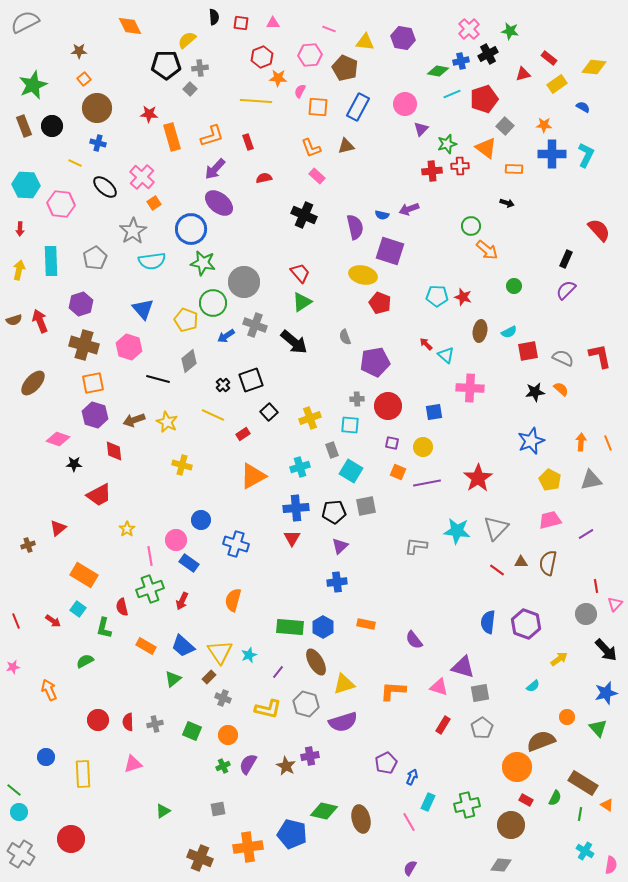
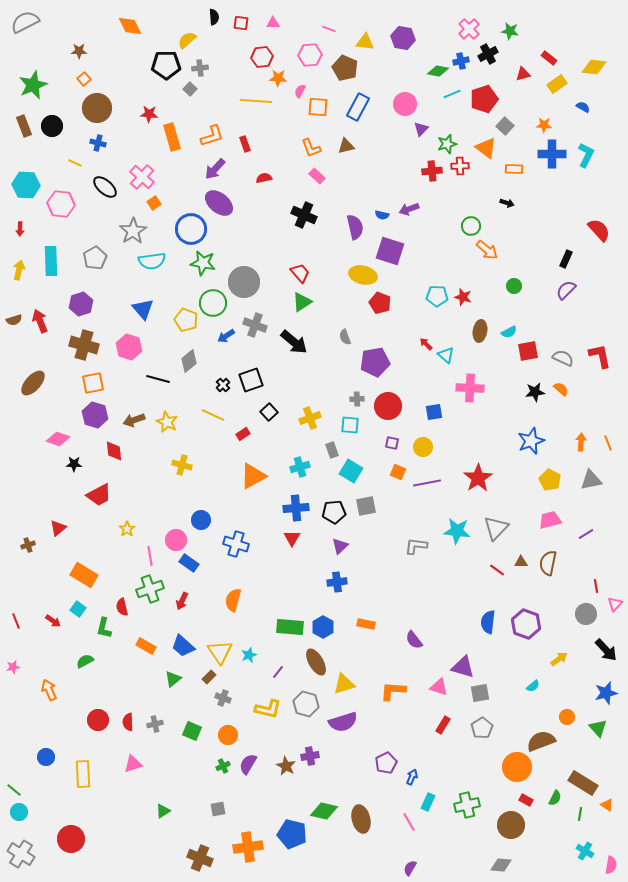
red hexagon at (262, 57): rotated 15 degrees clockwise
red rectangle at (248, 142): moved 3 px left, 2 px down
